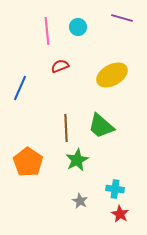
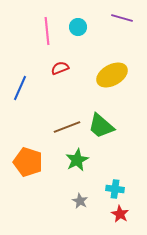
red semicircle: moved 2 px down
brown line: moved 1 px right, 1 px up; rotated 72 degrees clockwise
orange pentagon: rotated 16 degrees counterclockwise
